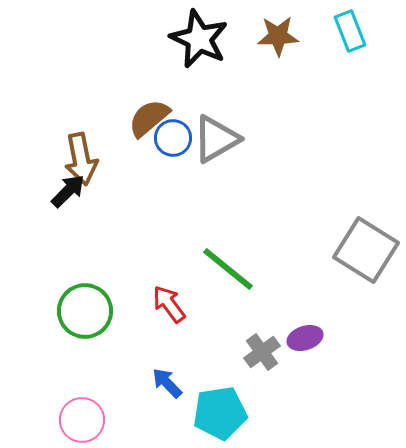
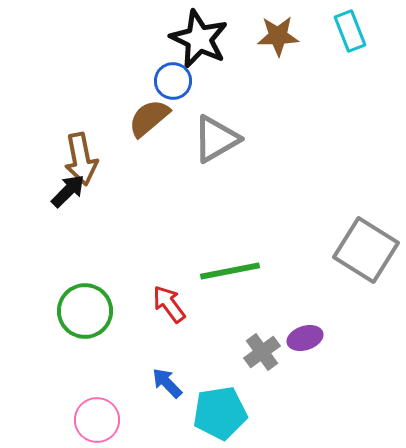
blue circle: moved 57 px up
green line: moved 2 px right, 2 px down; rotated 50 degrees counterclockwise
pink circle: moved 15 px right
